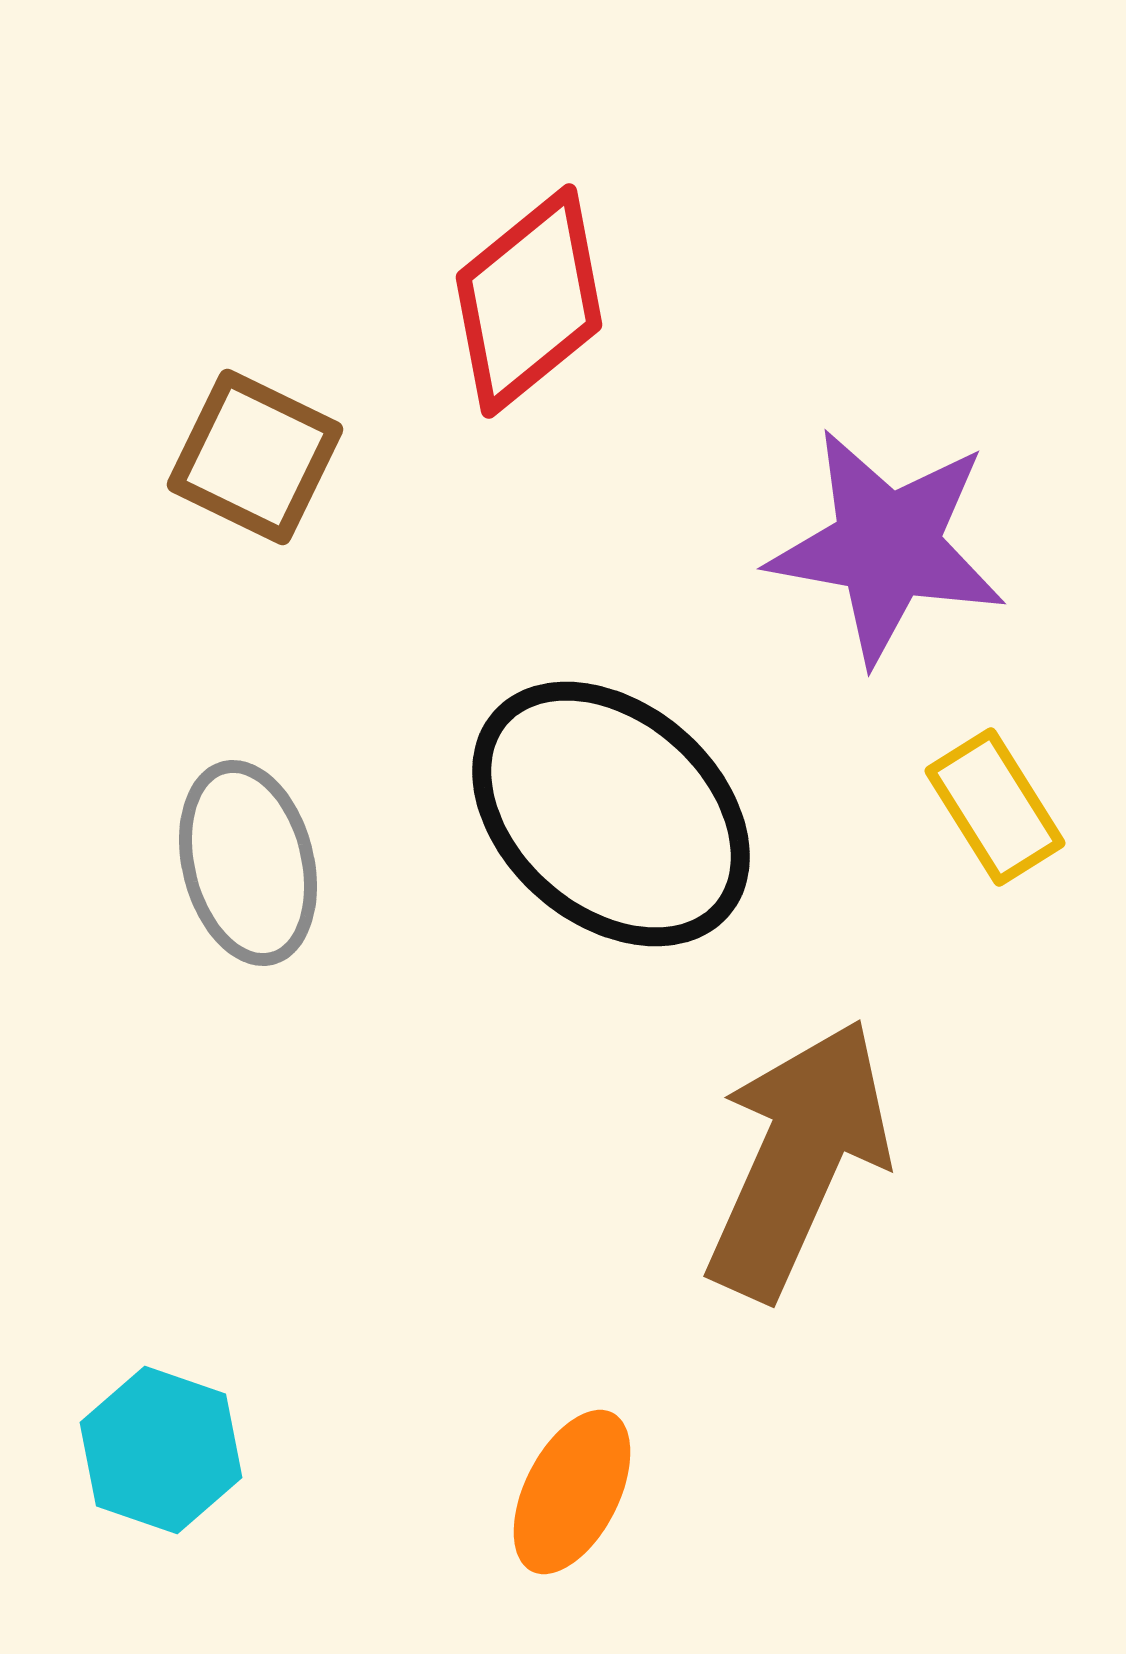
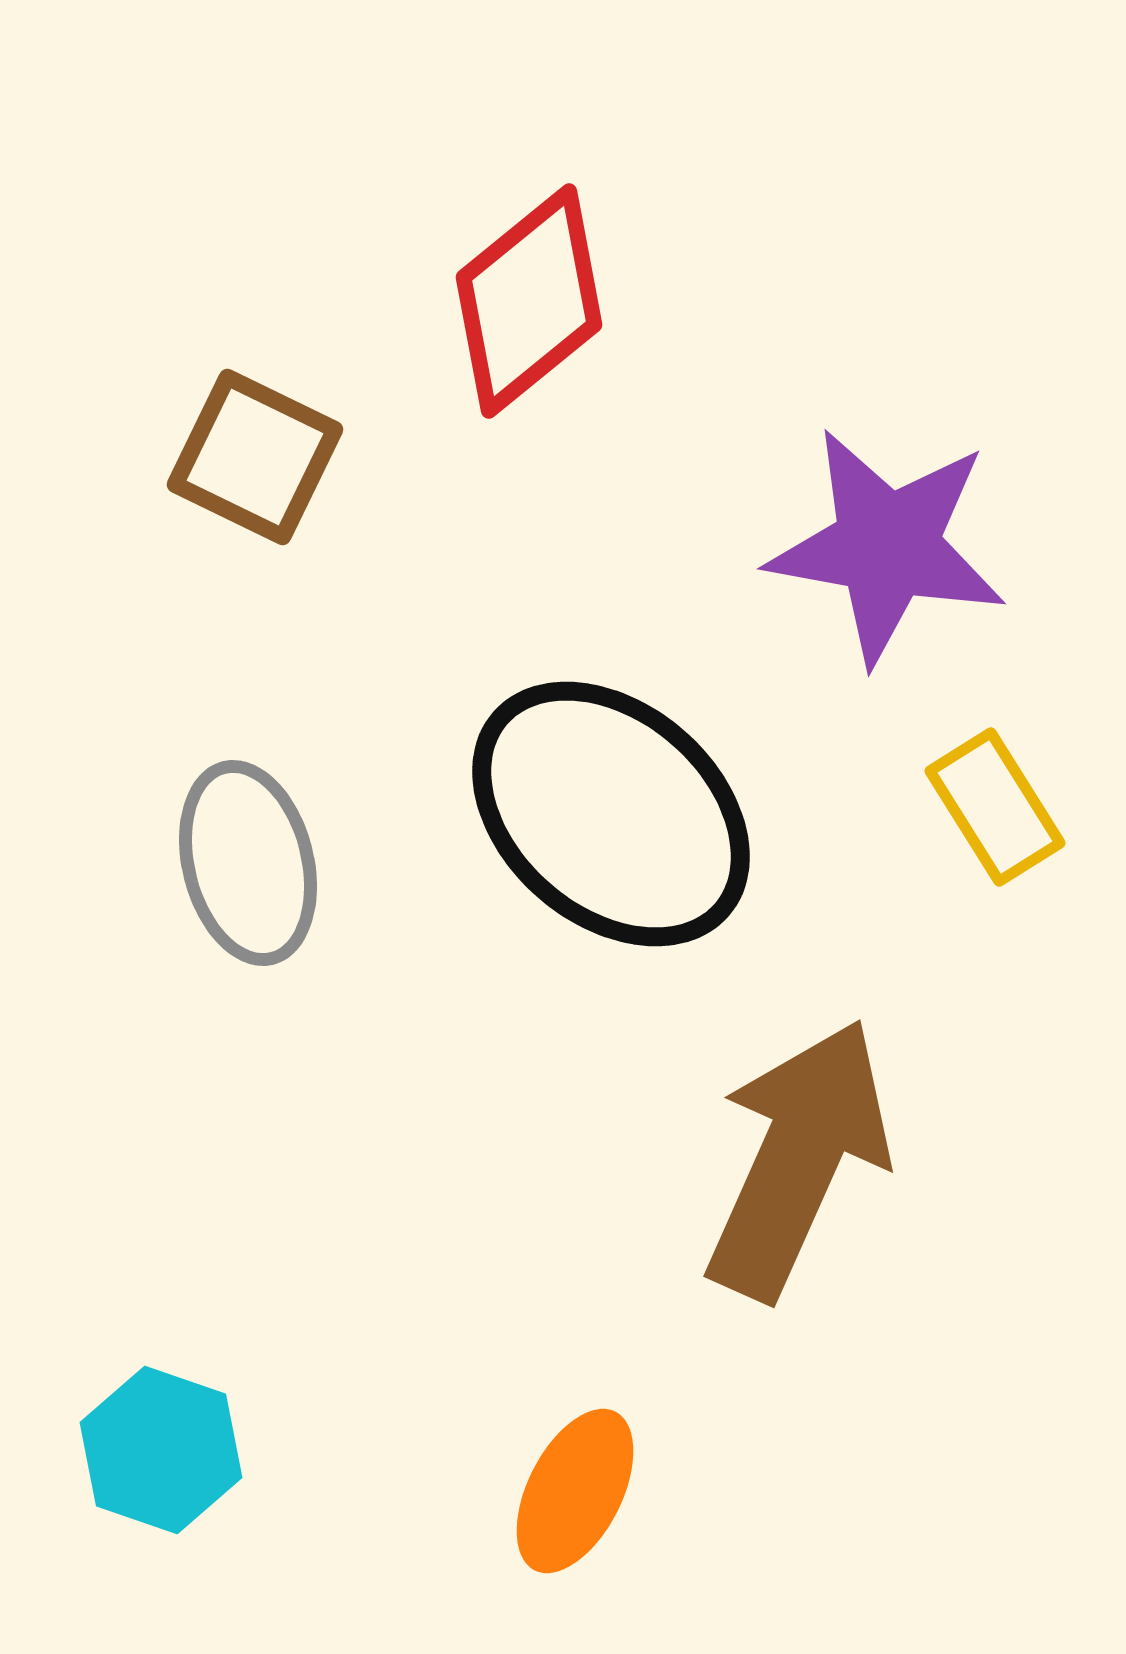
orange ellipse: moved 3 px right, 1 px up
